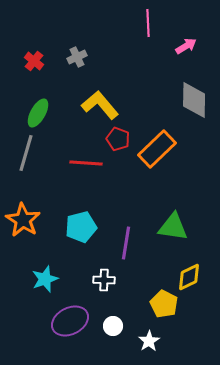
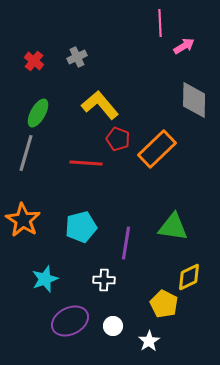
pink line: moved 12 px right
pink arrow: moved 2 px left
